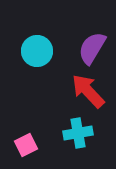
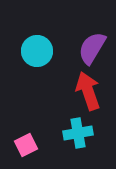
red arrow: rotated 24 degrees clockwise
